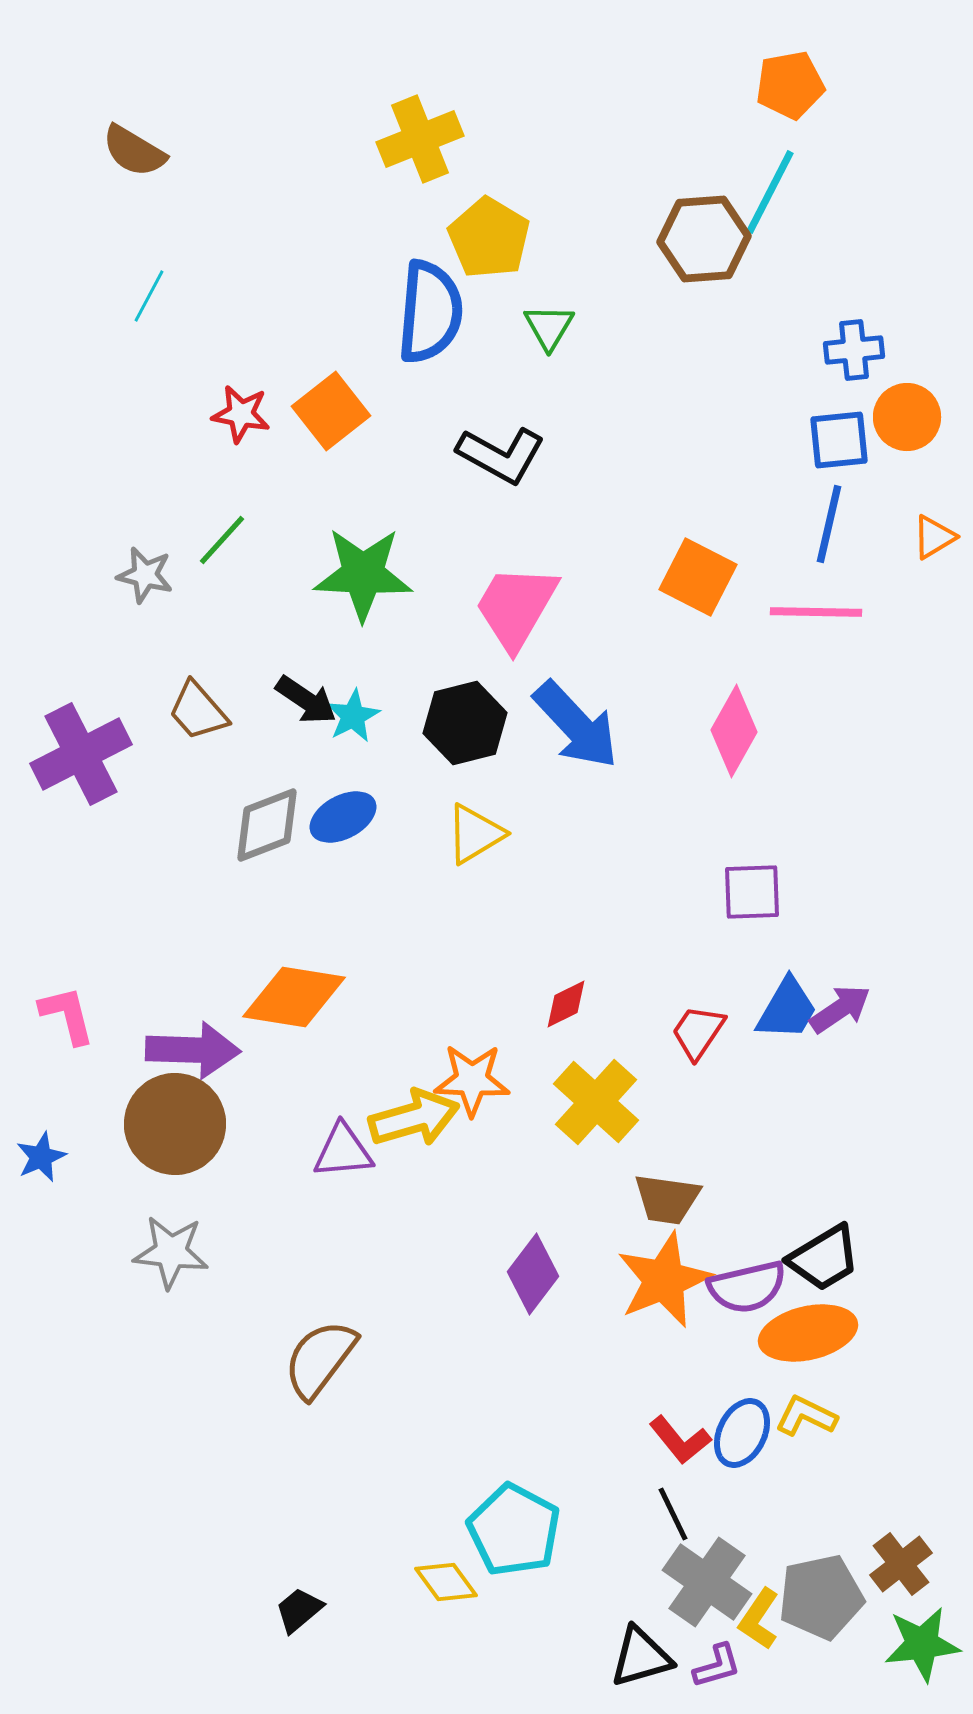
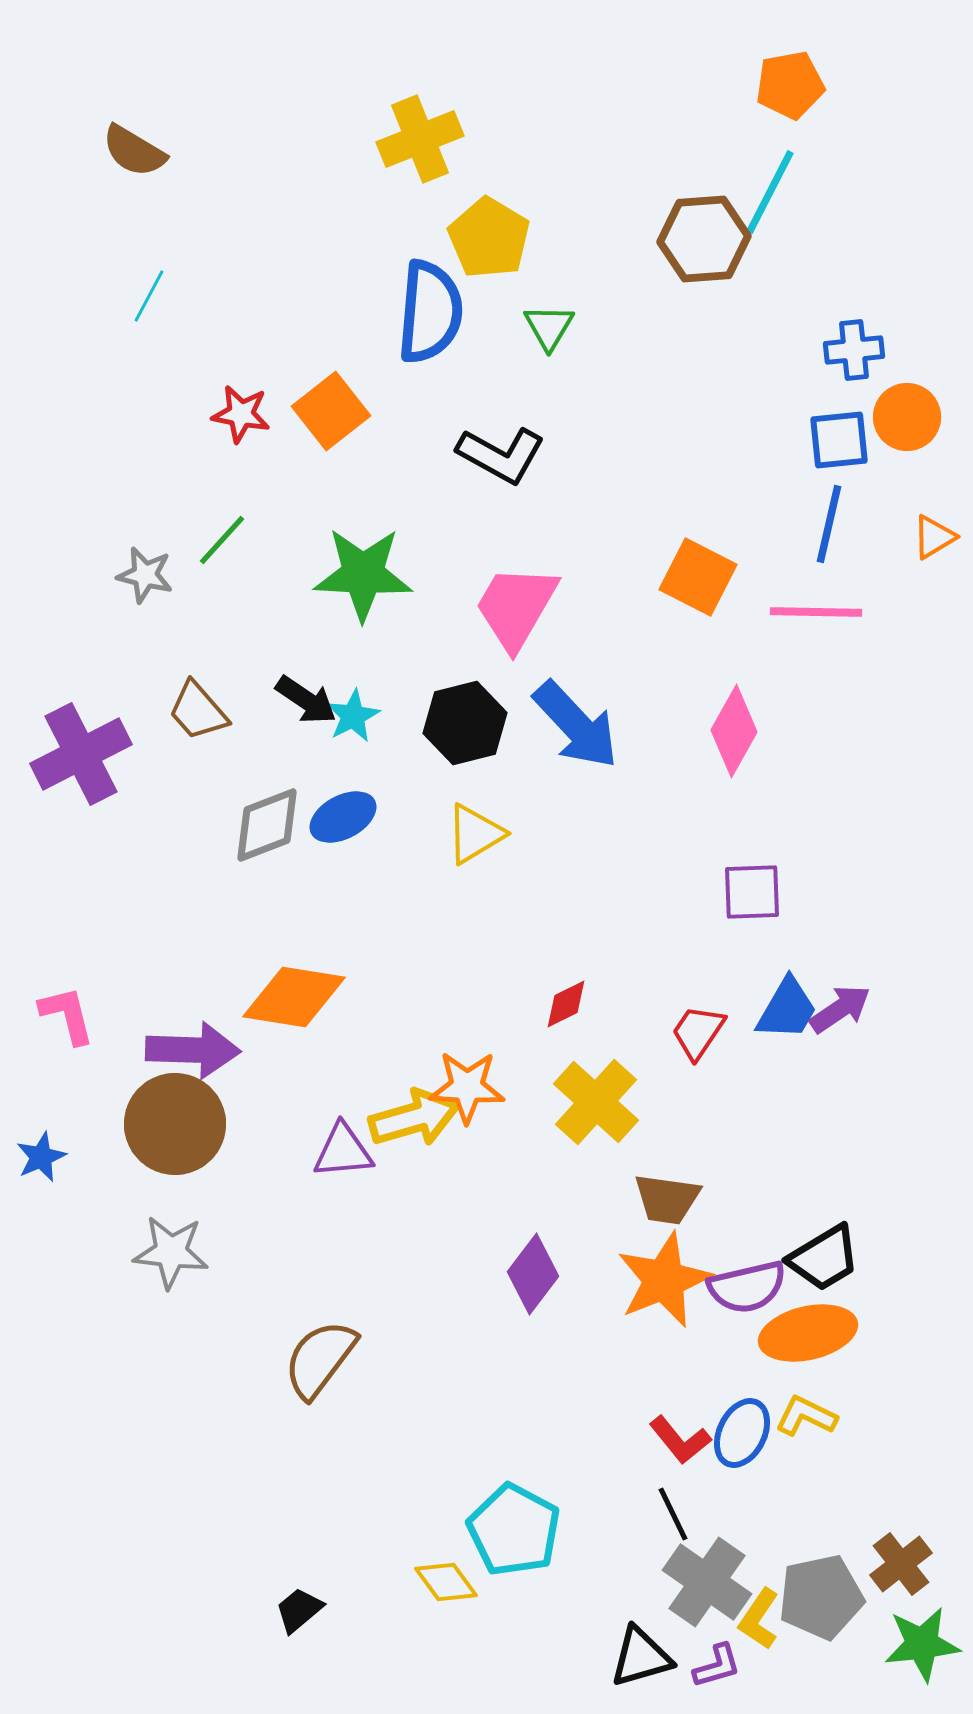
orange star at (472, 1080): moved 5 px left, 7 px down
